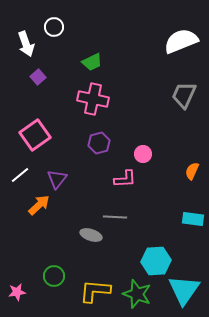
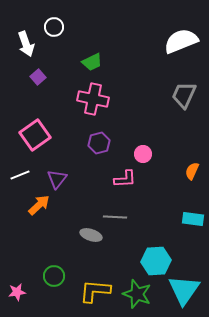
white line: rotated 18 degrees clockwise
